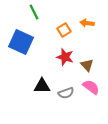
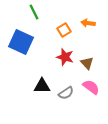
orange arrow: moved 1 px right
brown triangle: moved 2 px up
gray semicircle: rotated 14 degrees counterclockwise
